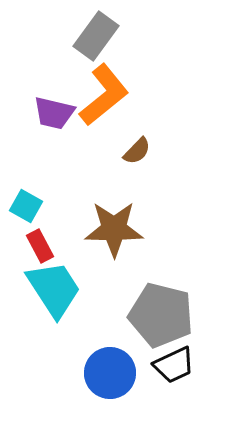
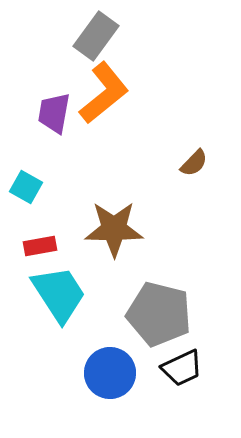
orange L-shape: moved 2 px up
purple trapezoid: rotated 87 degrees clockwise
brown semicircle: moved 57 px right, 12 px down
cyan square: moved 19 px up
red rectangle: rotated 72 degrees counterclockwise
cyan trapezoid: moved 5 px right, 5 px down
gray pentagon: moved 2 px left, 1 px up
black trapezoid: moved 8 px right, 3 px down
